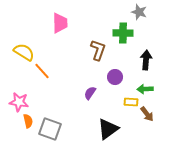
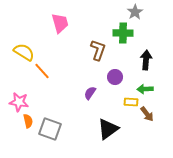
gray star: moved 4 px left; rotated 21 degrees clockwise
pink trapezoid: rotated 15 degrees counterclockwise
